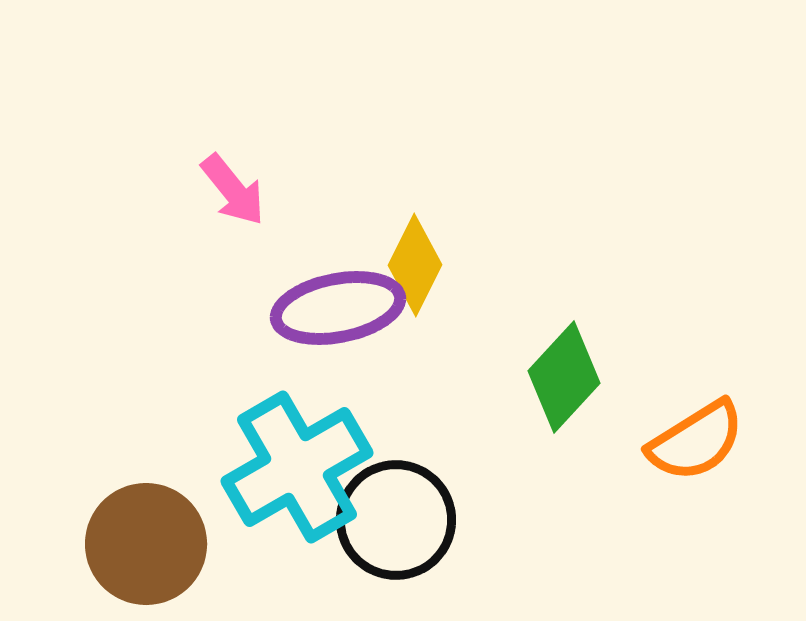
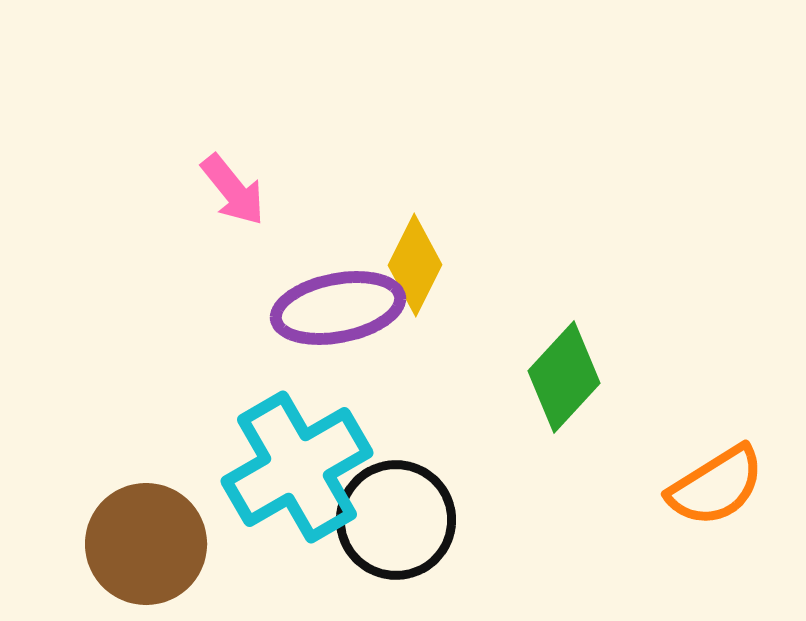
orange semicircle: moved 20 px right, 45 px down
